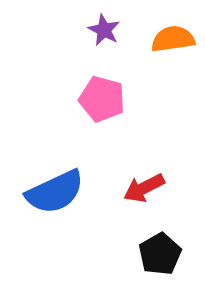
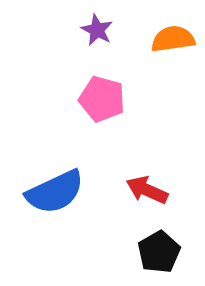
purple star: moved 7 px left
red arrow: moved 3 px right, 2 px down; rotated 51 degrees clockwise
black pentagon: moved 1 px left, 2 px up
